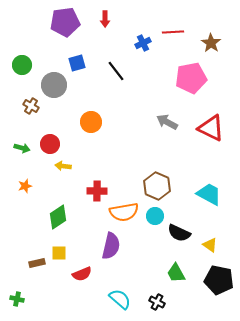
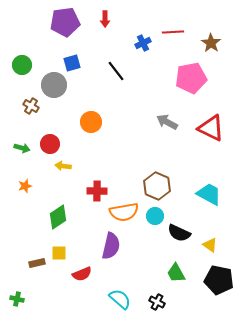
blue square: moved 5 px left
